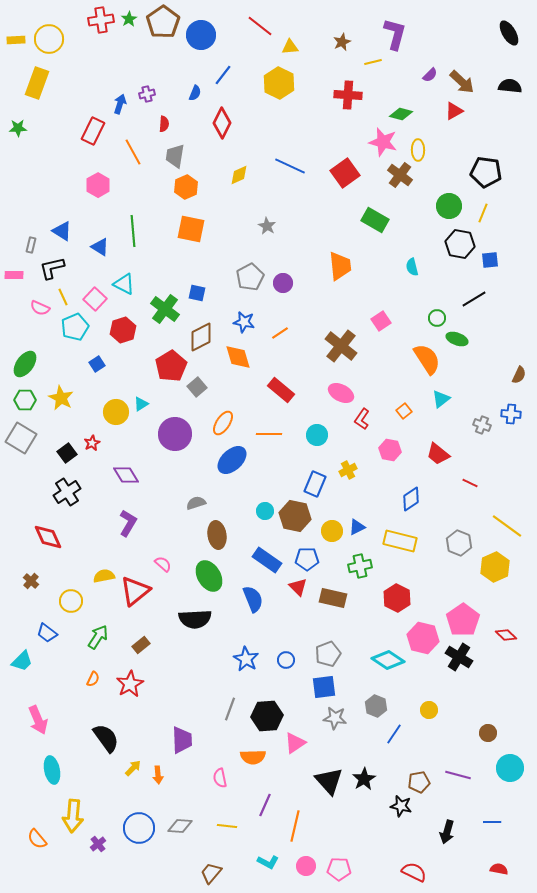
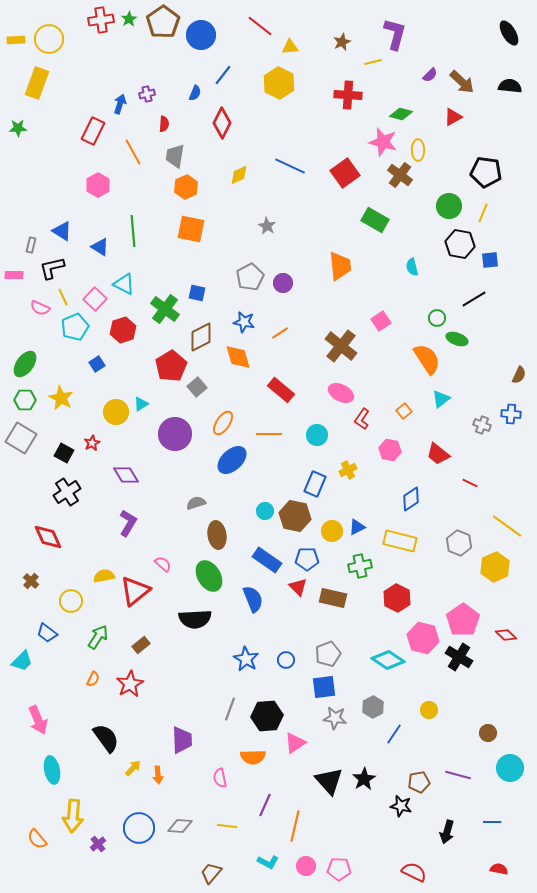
red triangle at (454, 111): moved 1 px left, 6 px down
black square at (67, 453): moved 3 px left; rotated 24 degrees counterclockwise
gray hexagon at (376, 706): moved 3 px left, 1 px down; rotated 10 degrees clockwise
